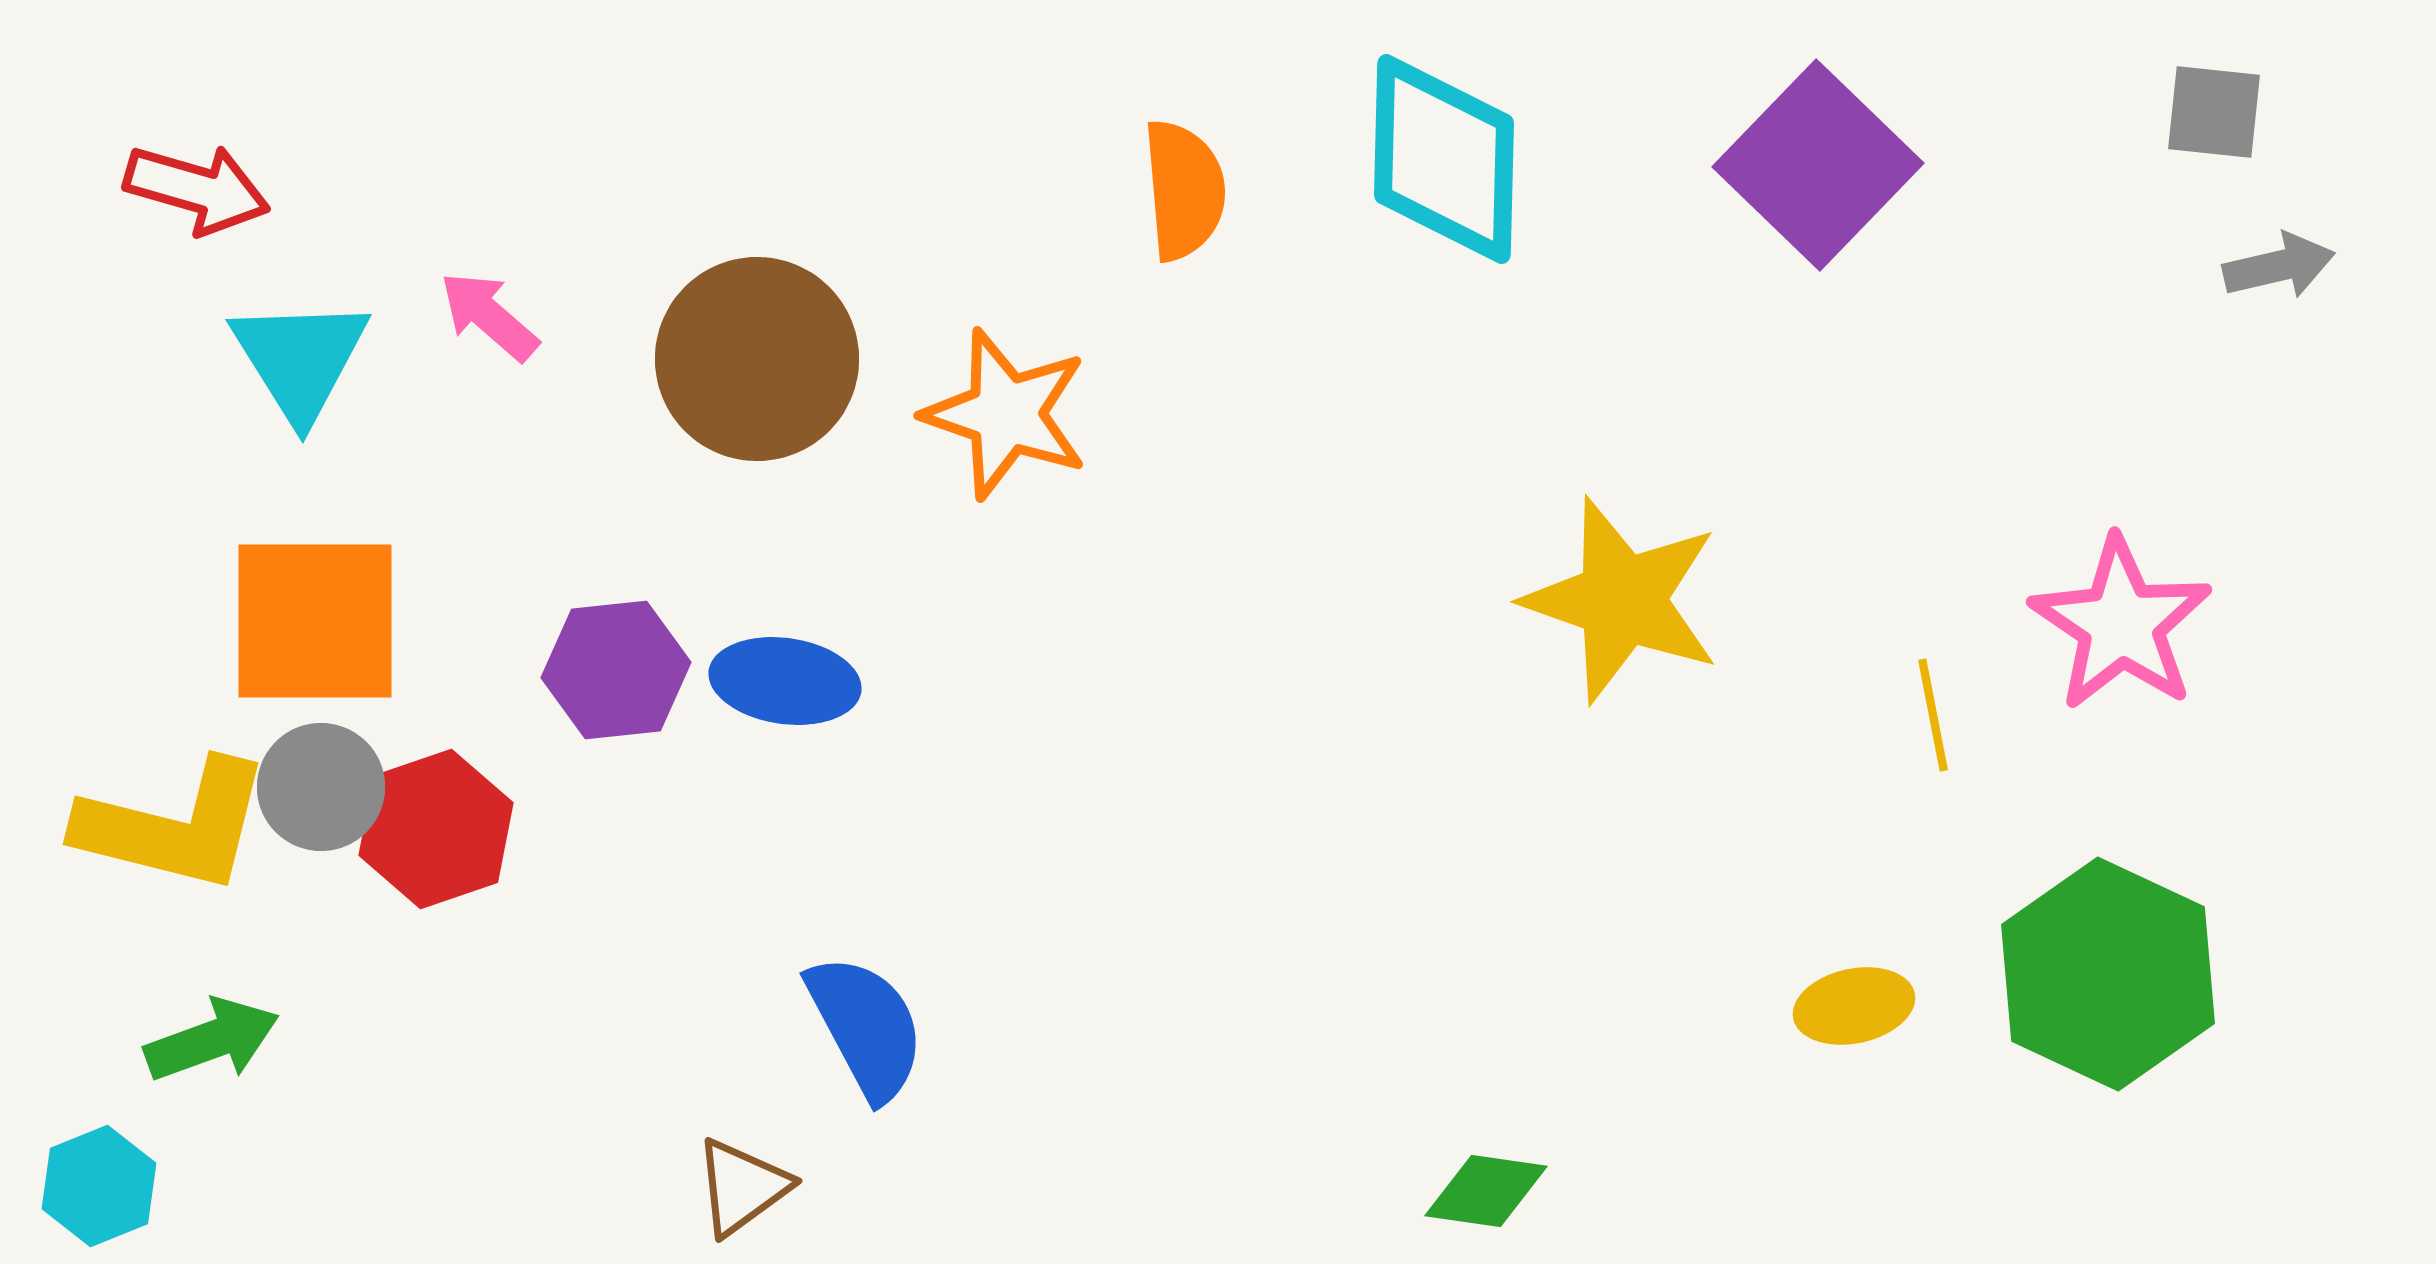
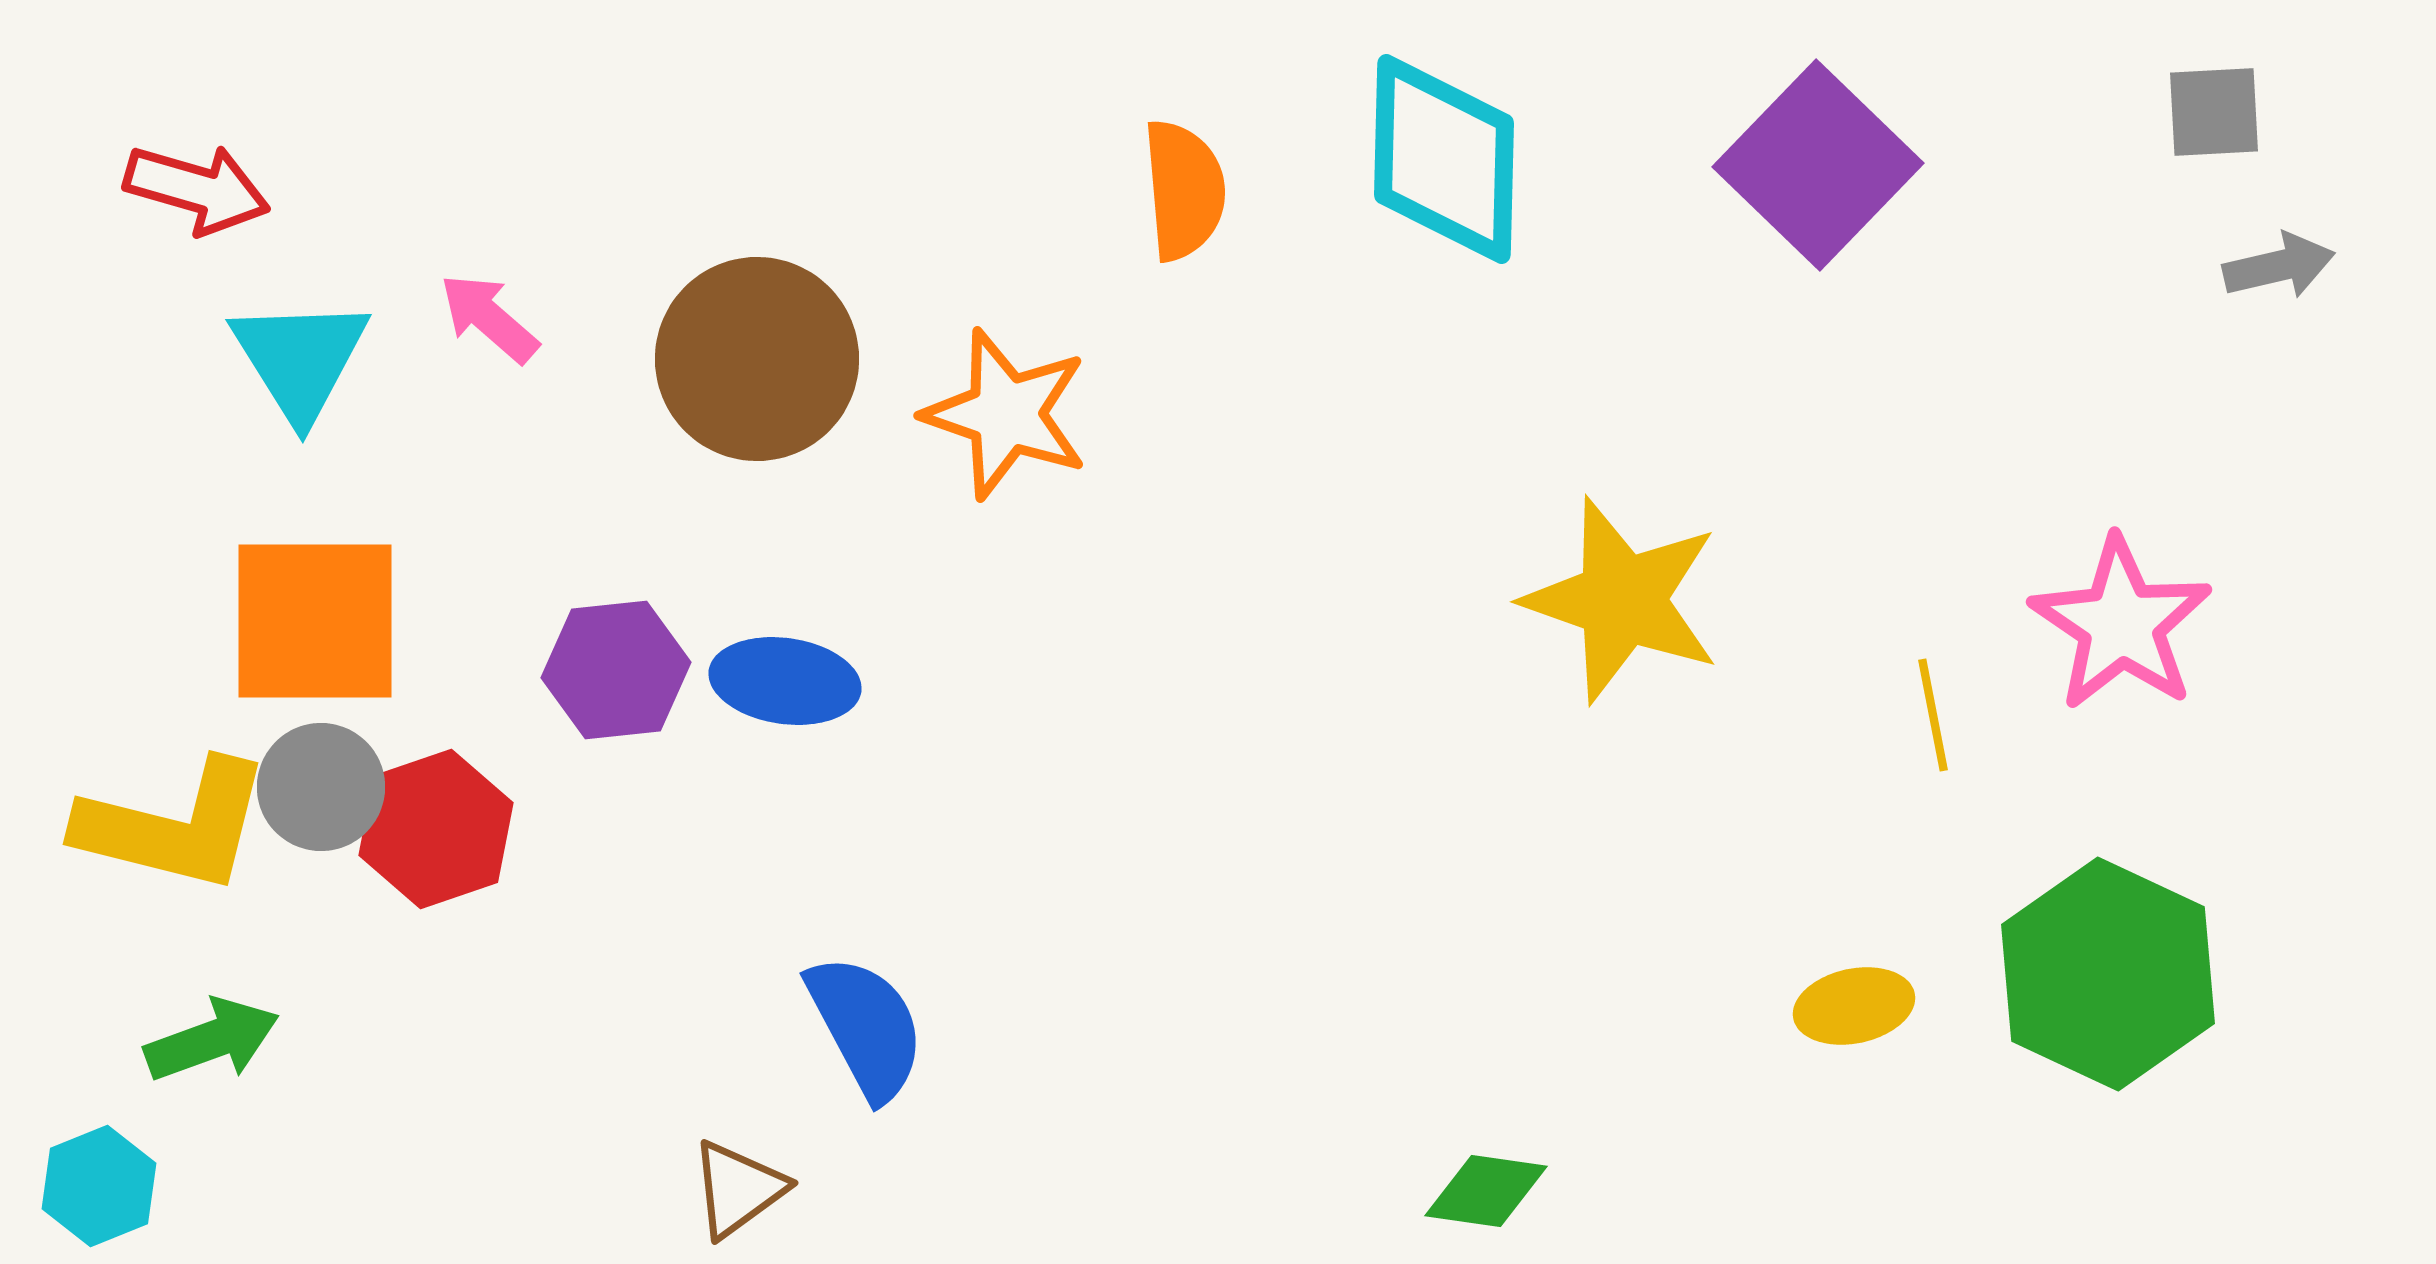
gray square: rotated 9 degrees counterclockwise
pink arrow: moved 2 px down
brown triangle: moved 4 px left, 2 px down
